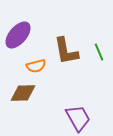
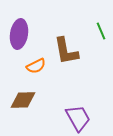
purple ellipse: moved 1 px right, 1 px up; rotated 32 degrees counterclockwise
green line: moved 2 px right, 21 px up
orange semicircle: rotated 12 degrees counterclockwise
brown diamond: moved 7 px down
